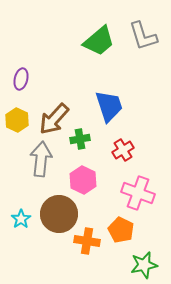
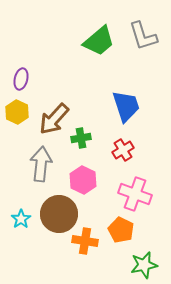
blue trapezoid: moved 17 px right
yellow hexagon: moved 8 px up
green cross: moved 1 px right, 1 px up
gray arrow: moved 5 px down
pink cross: moved 3 px left, 1 px down
orange cross: moved 2 px left
